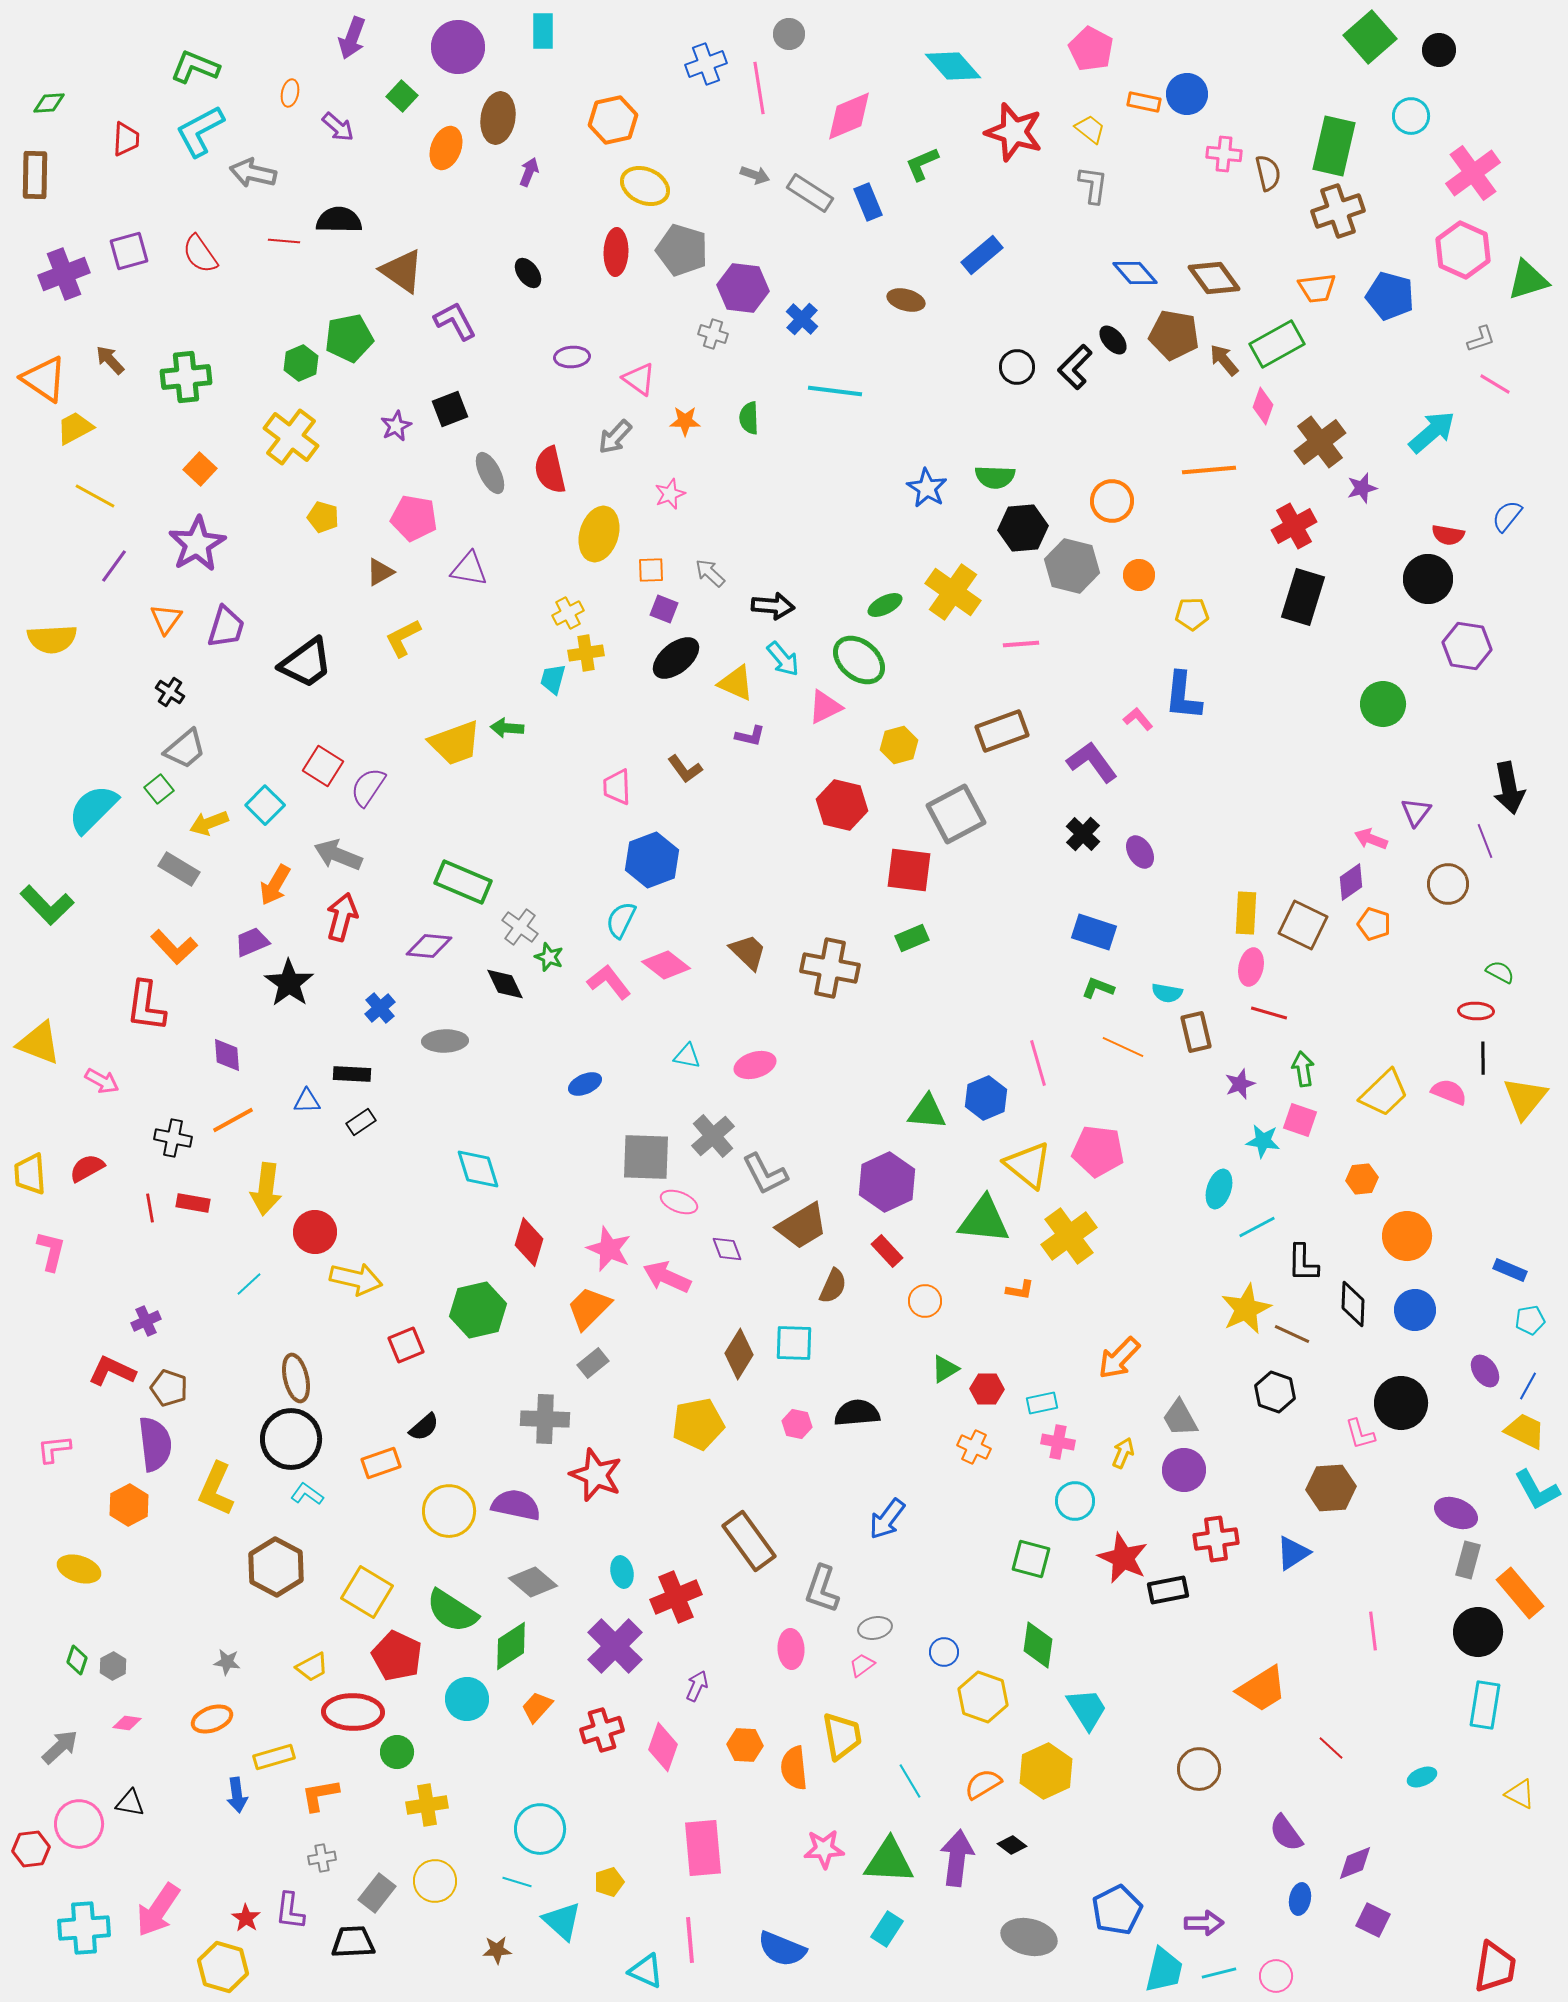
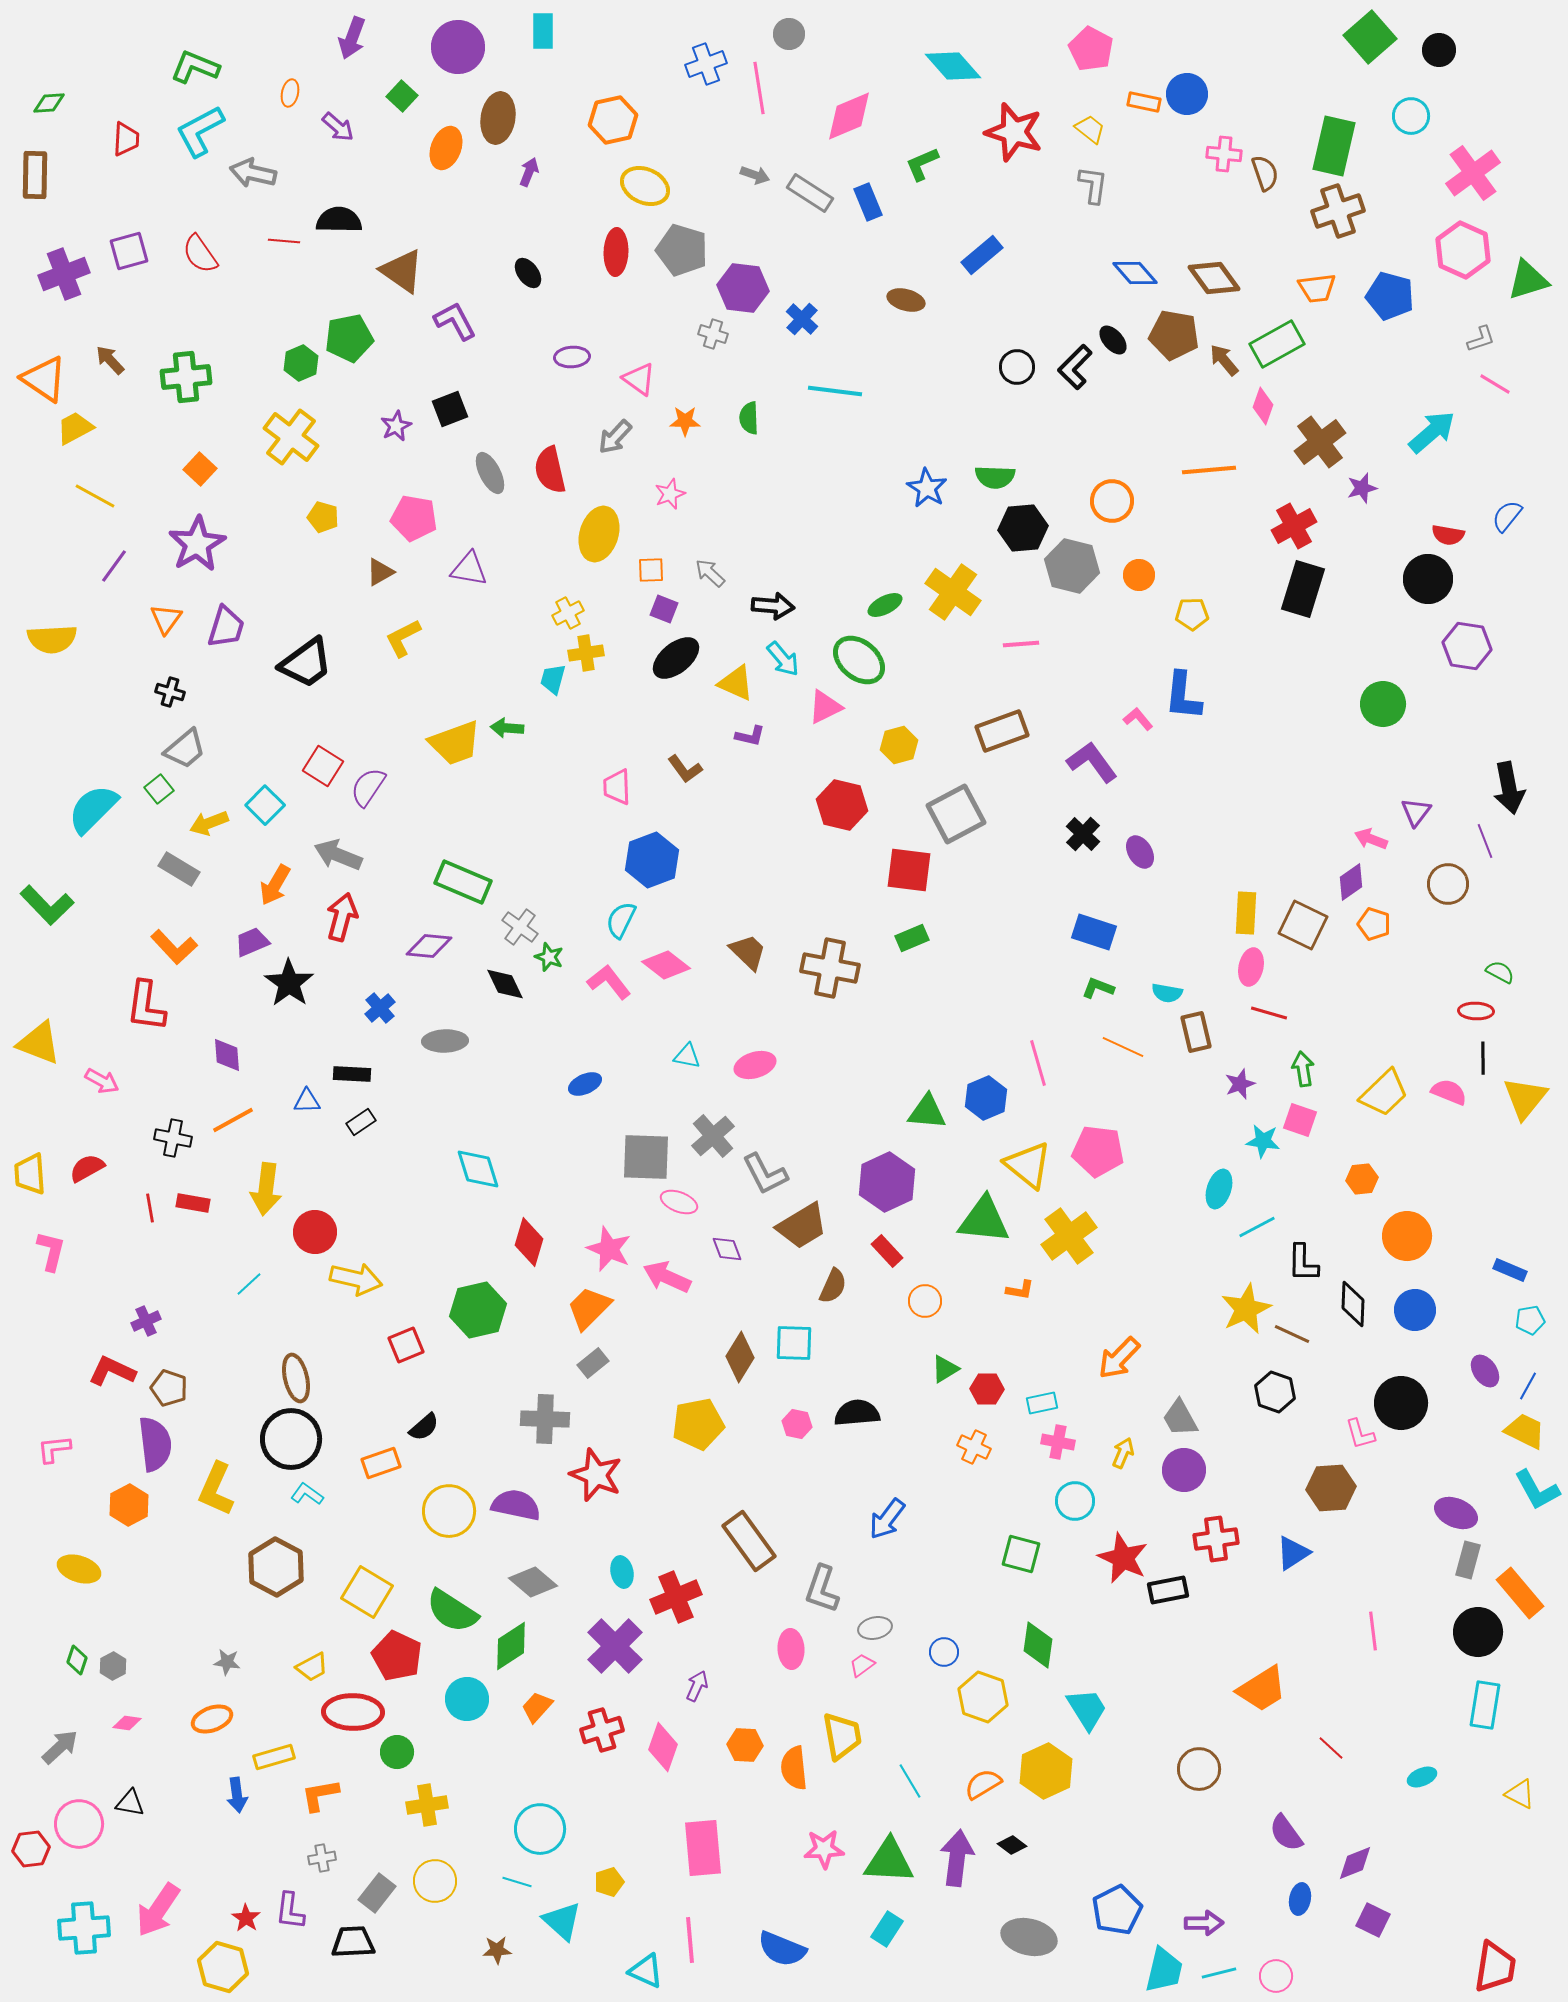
brown semicircle at (1268, 173): moved 3 px left; rotated 6 degrees counterclockwise
black rectangle at (1303, 597): moved 8 px up
black cross at (170, 692): rotated 16 degrees counterclockwise
brown diamond at (739, 1354): moved 1 px right, 3 px down
green square at (1031, 1559): moved 10 px left, 5 px up
